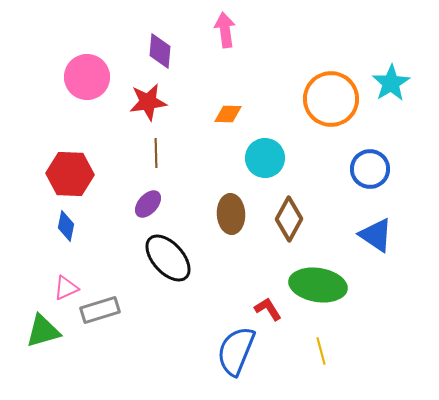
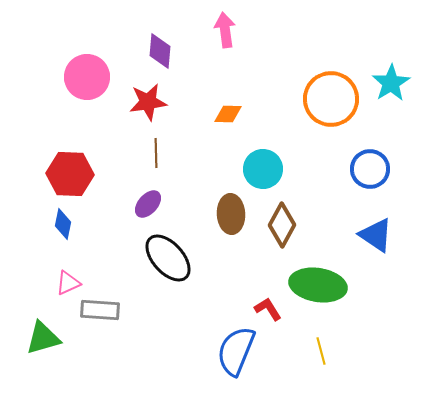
cyan circle: moved 2 px left, 11 px down
brown diamond: moved 7 px left, 6 px down
blue diamond: moved 3 px left, 2 px up
pink triangle: moved 2 px right, 5 px up
gray rectangle: rotated 21 degrees clockwise
green triangle: moved 7 px down
